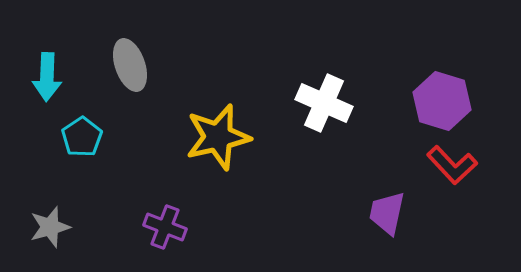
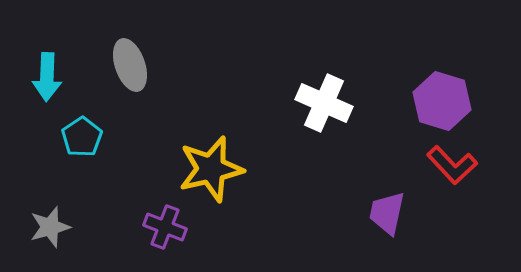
yellow star: moved 7 px left, 32 px down
